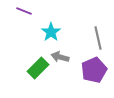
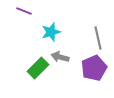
cyan star: rotated 18 degrees clockwise
purple pentagon: moved 2 px up
